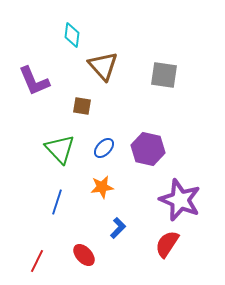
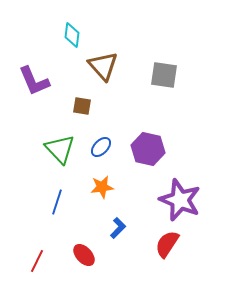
blue ellipse: moved 3 px left, 1 px up
